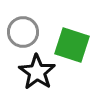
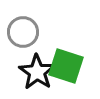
green square: moved 6 px left, 21 px down
